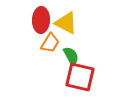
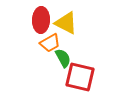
orange trapezoid: rotated 30 degrees clockwise
green semicircle: moved 8 px left, 2 px down
